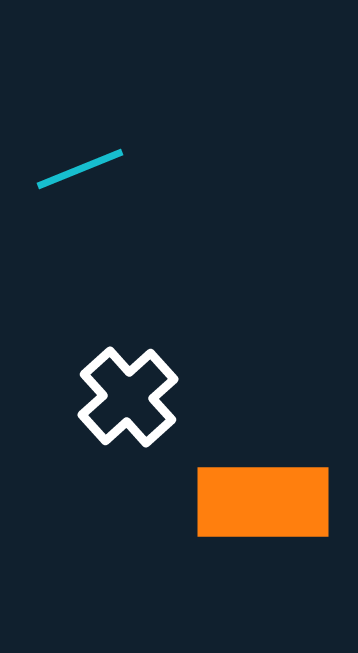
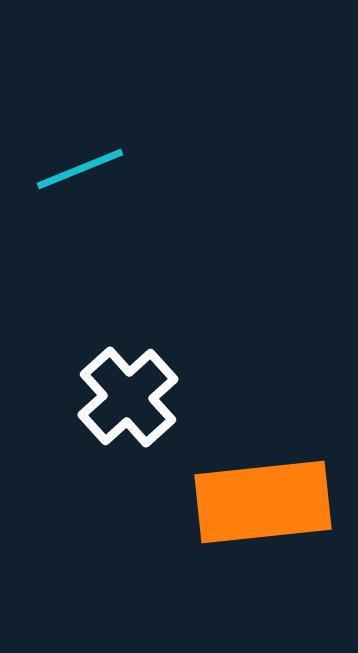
orange rectangle: rotated 6 degrees counterclockwise
